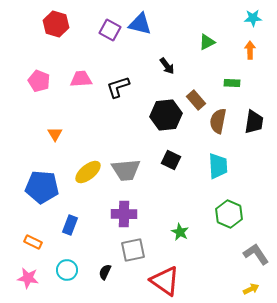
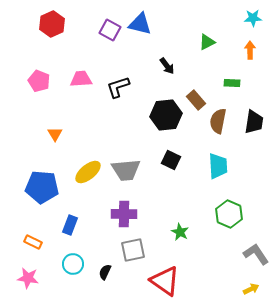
red hexagon: moved 4 px left; rotated 20 degrees clockwise
cyan circle: moved 6 px right, 6 px up
